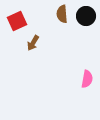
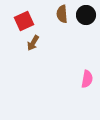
black circle: moved 1 px up
red square: moved 7 px right
